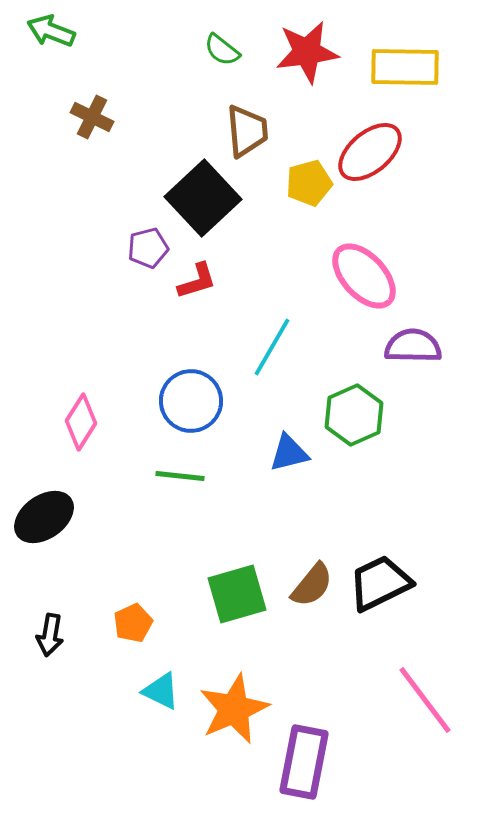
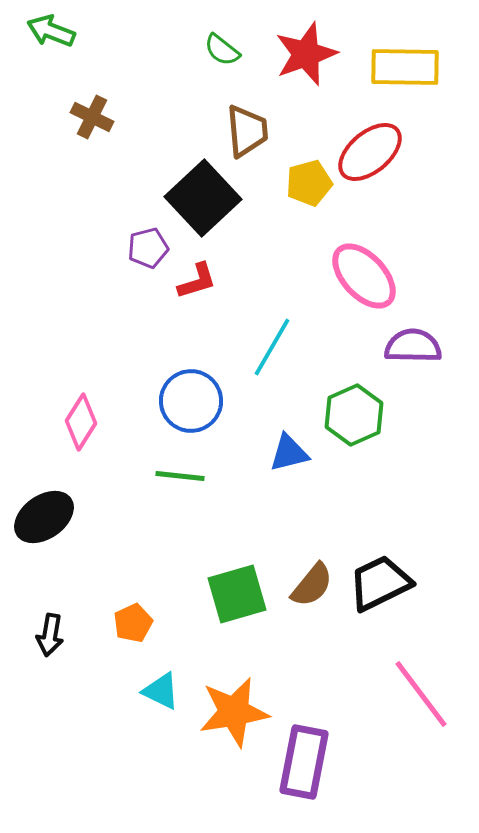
red star: moved 1 px left, 2 px down; rotated 12 degrees counterclockwise
pink line: moved 4 px left, 6 px up
orange star: moved 3 px down; rotated 14 degrees clockwise
